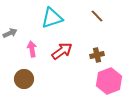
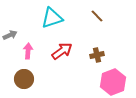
gray arrow: moved 2 px down
pink arrow: moved 4 px left, 2 px down; rotated 14 degrees clockwise
pink hexagon: moved 4 px right, 1 px down
